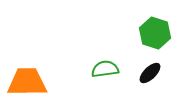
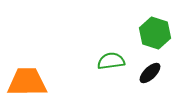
green semicircle: moved 6 px right, 8 px up
